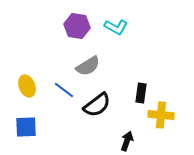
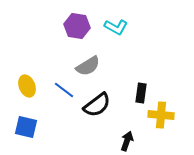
blue square: rotated 15 degrees clockwise
